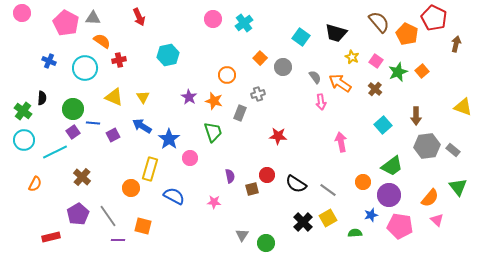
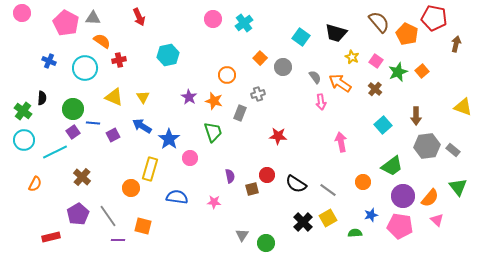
red pentagon at (434, 18): rotated 15 degrees counterclockwise
purple circle at (389, 195): moved 14 px right, 1 px down
blue semicircle at (174, 196): moved 3 px right, 1 px down; rotated 20 degrees counterclockwise
